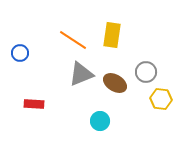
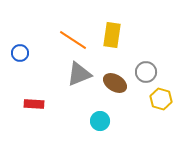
gray triangle: moved 2 px left
yellow hexagon: rotated 10 degrees clockwise
